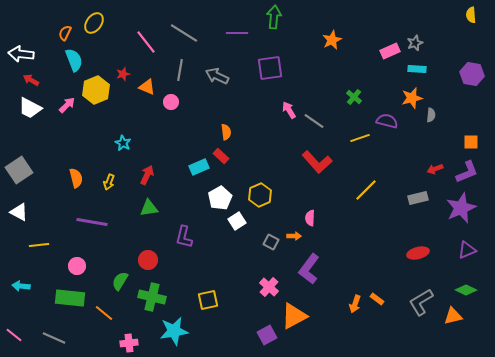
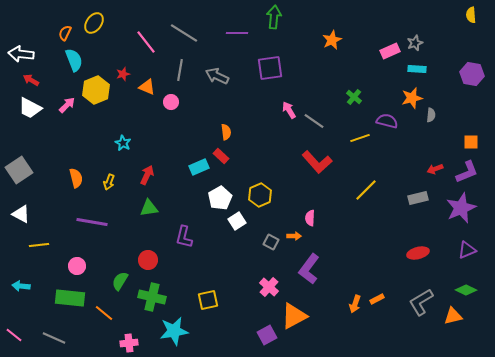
white triangle at (19, 212): moved 2 px right, 2 px down
orange rectangle at (377, 299): rotated 64 degrees counterclockwise
